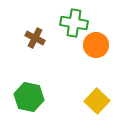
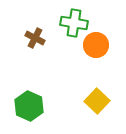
green hexagon: moved 9 px down; rotated 12 degrees clockwise
